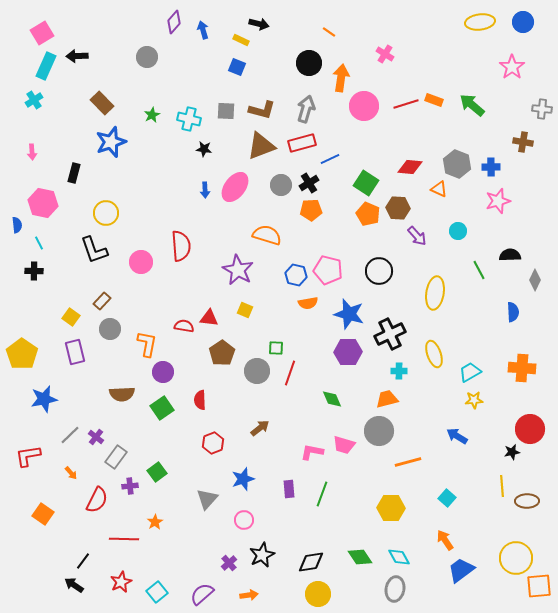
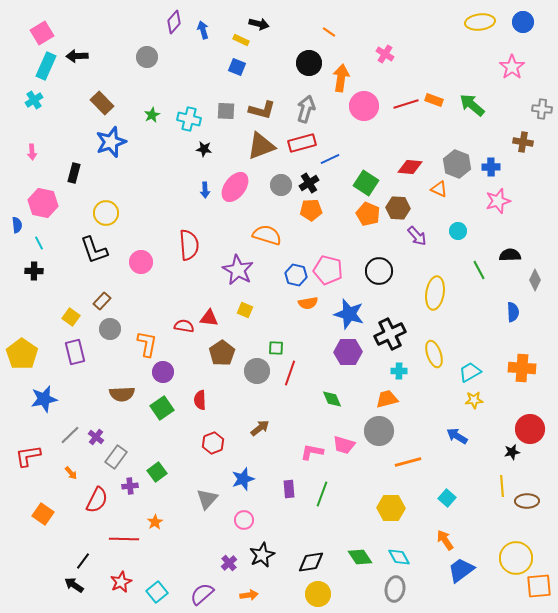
red semicircle at (181, 246): moved 8 px right, 1 px up
